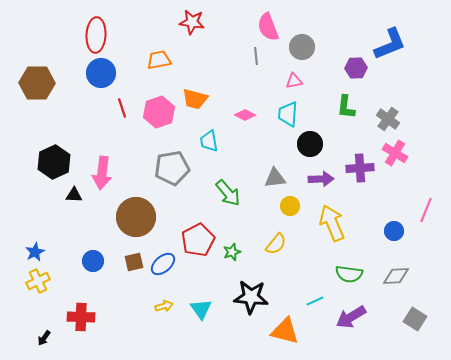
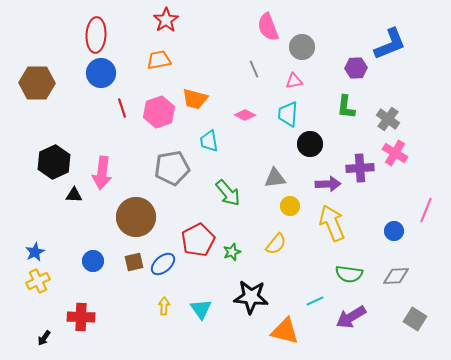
red star at (192, 22): moved 26 px left, 2 px up; rotated 30 degrees clockwise
gray line at (256, 56): moved 2 px left, 13 px down; rotated 18 degrees counterclockwise
purple arrow at (321, 179): moved 7 px right, 5 px down
yellow arrow at (164, 306): rotated 72 degrees counterclockwise
